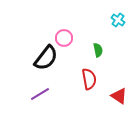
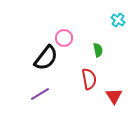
red triangle: moved 5 px left; rotated 24 degrees clockwise
